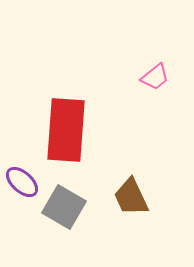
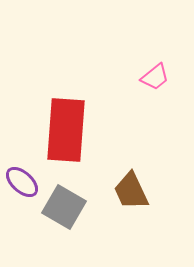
brown trapezoid: moved 6 px up
